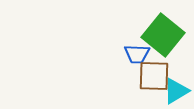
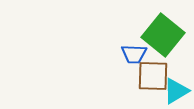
blue trapezoid: moved 3 px left
brown square: moved 1 px left
